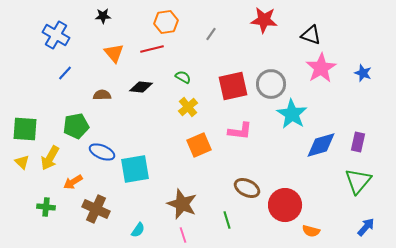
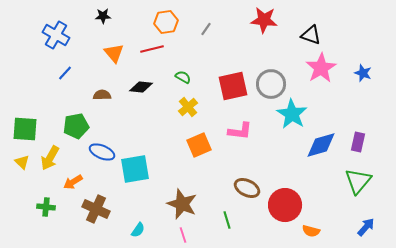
gray line: moved 5 px left, 5 px up
